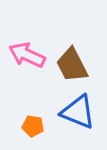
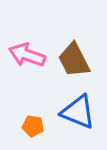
pink arrow: rotated 6 degrees counterclockwise
brown trapezoid: moved 2 px right, 5 px up
